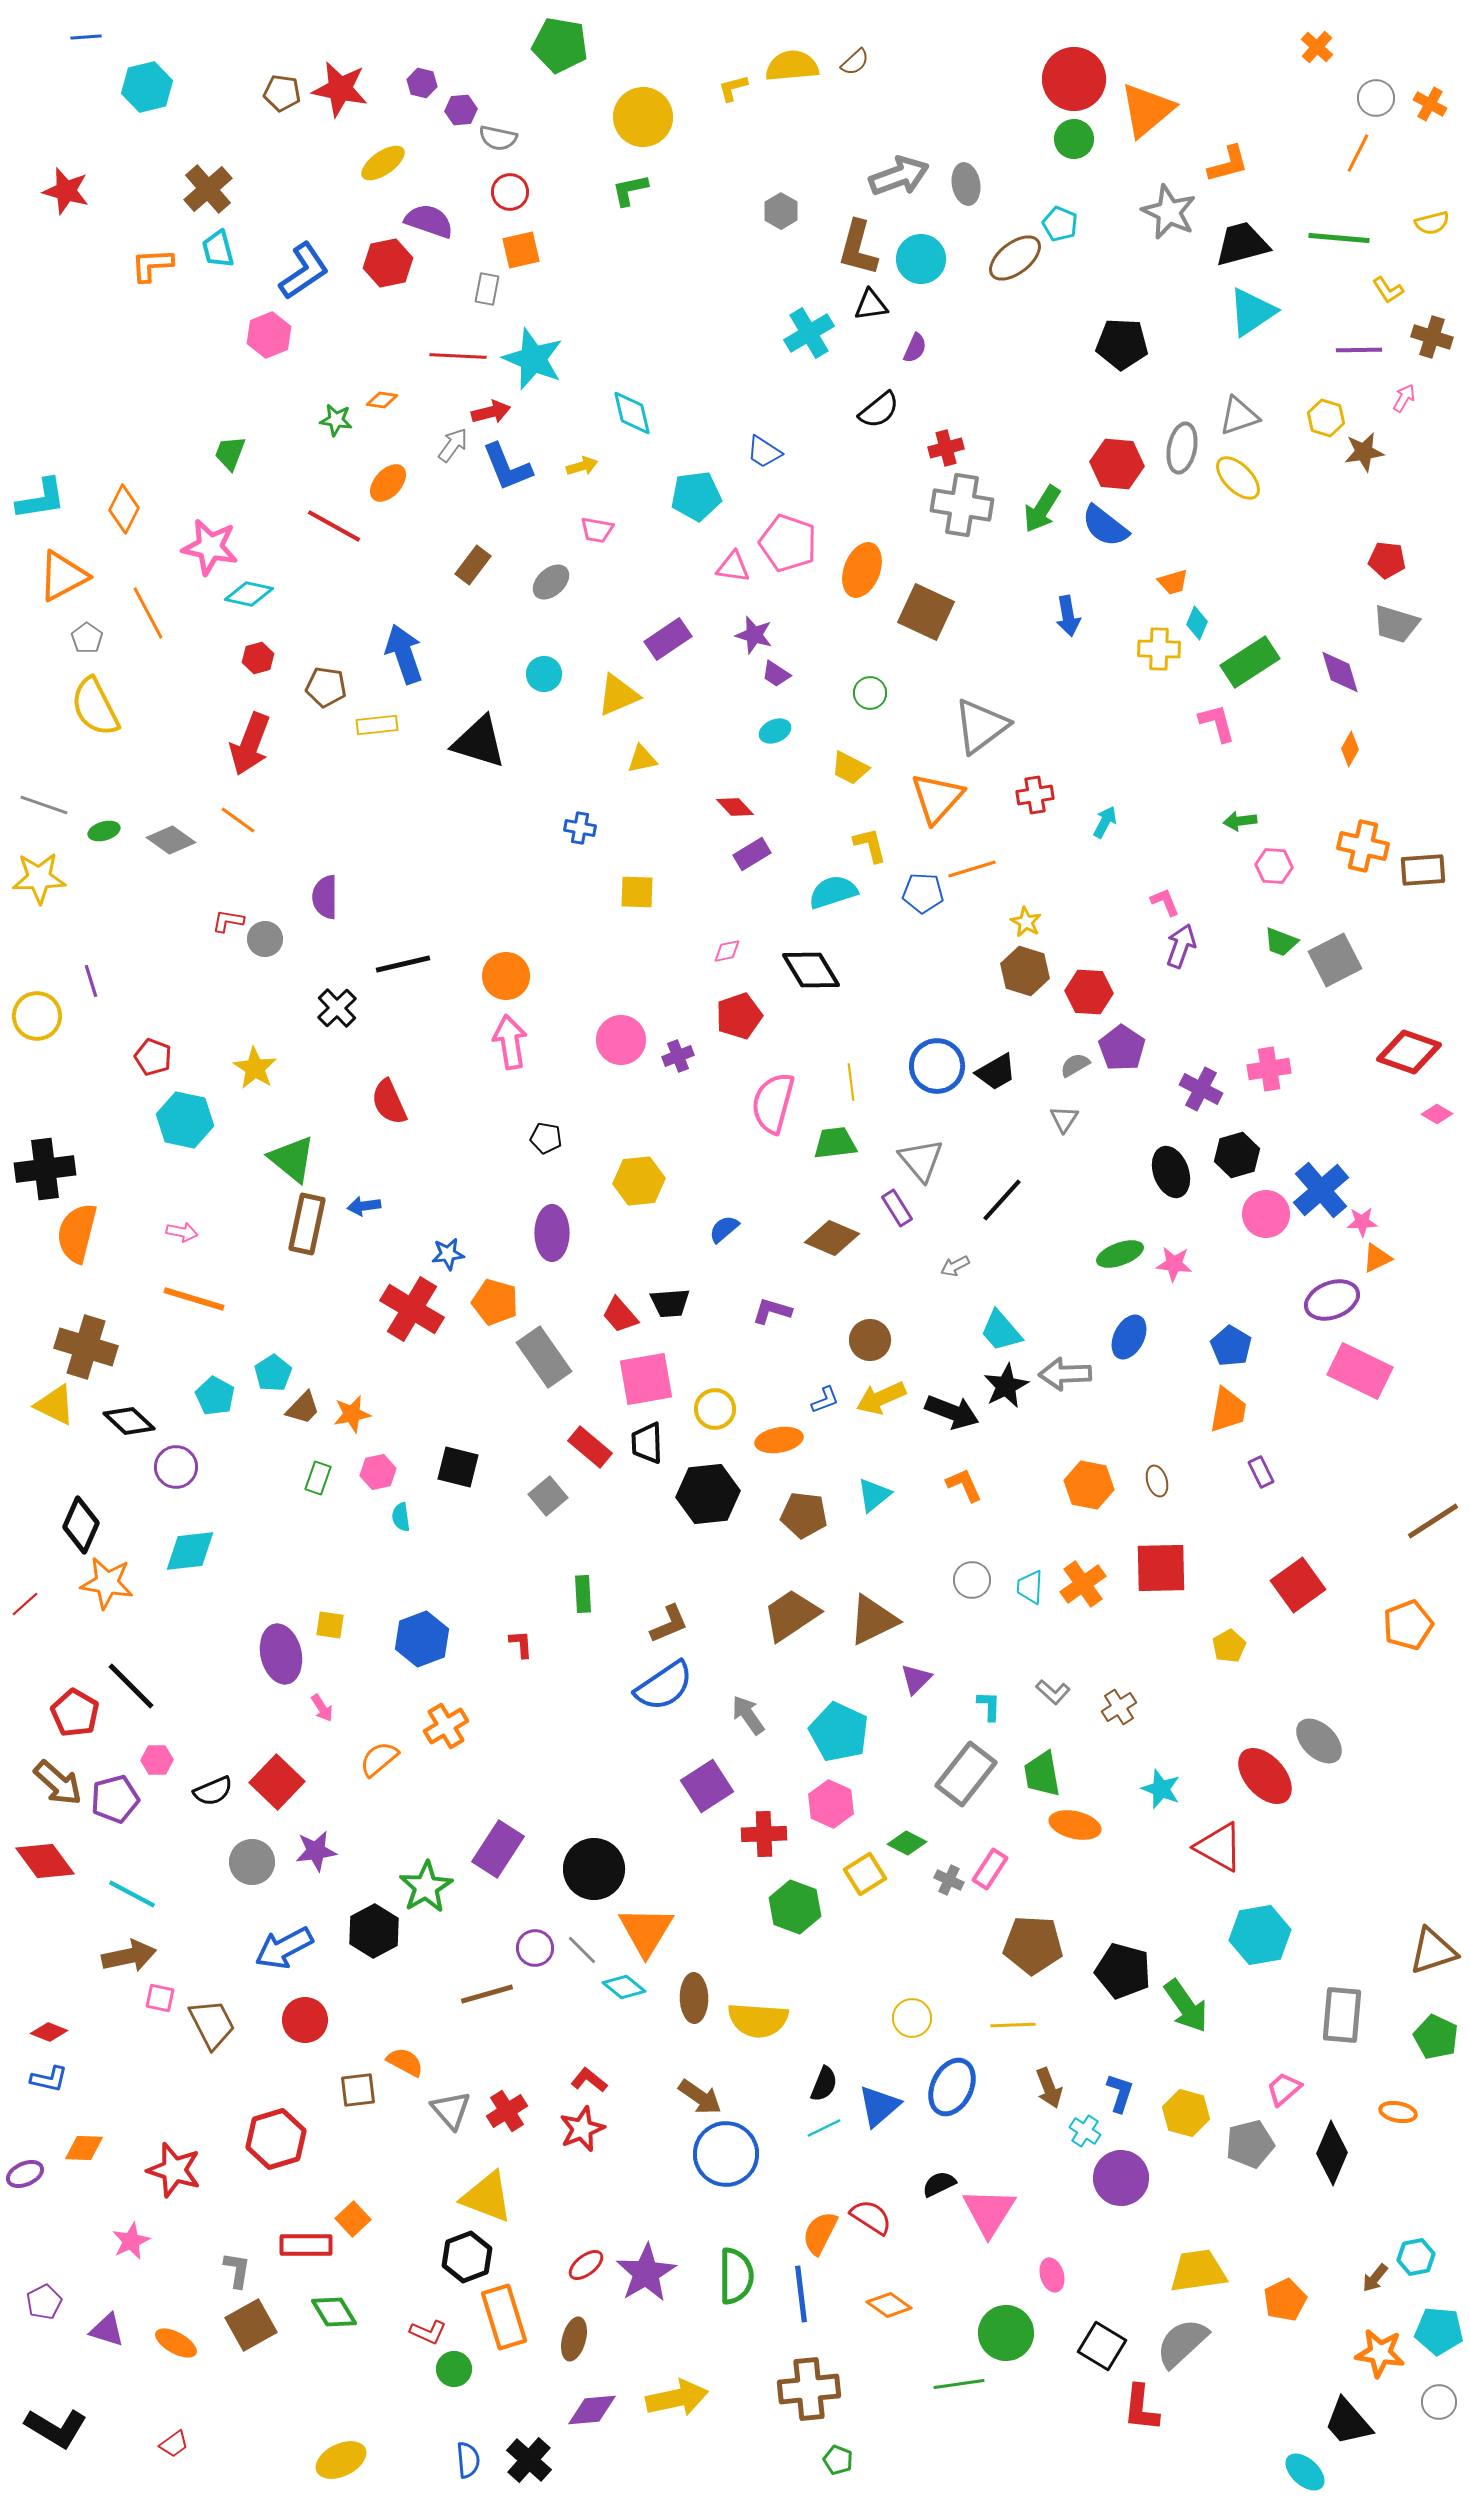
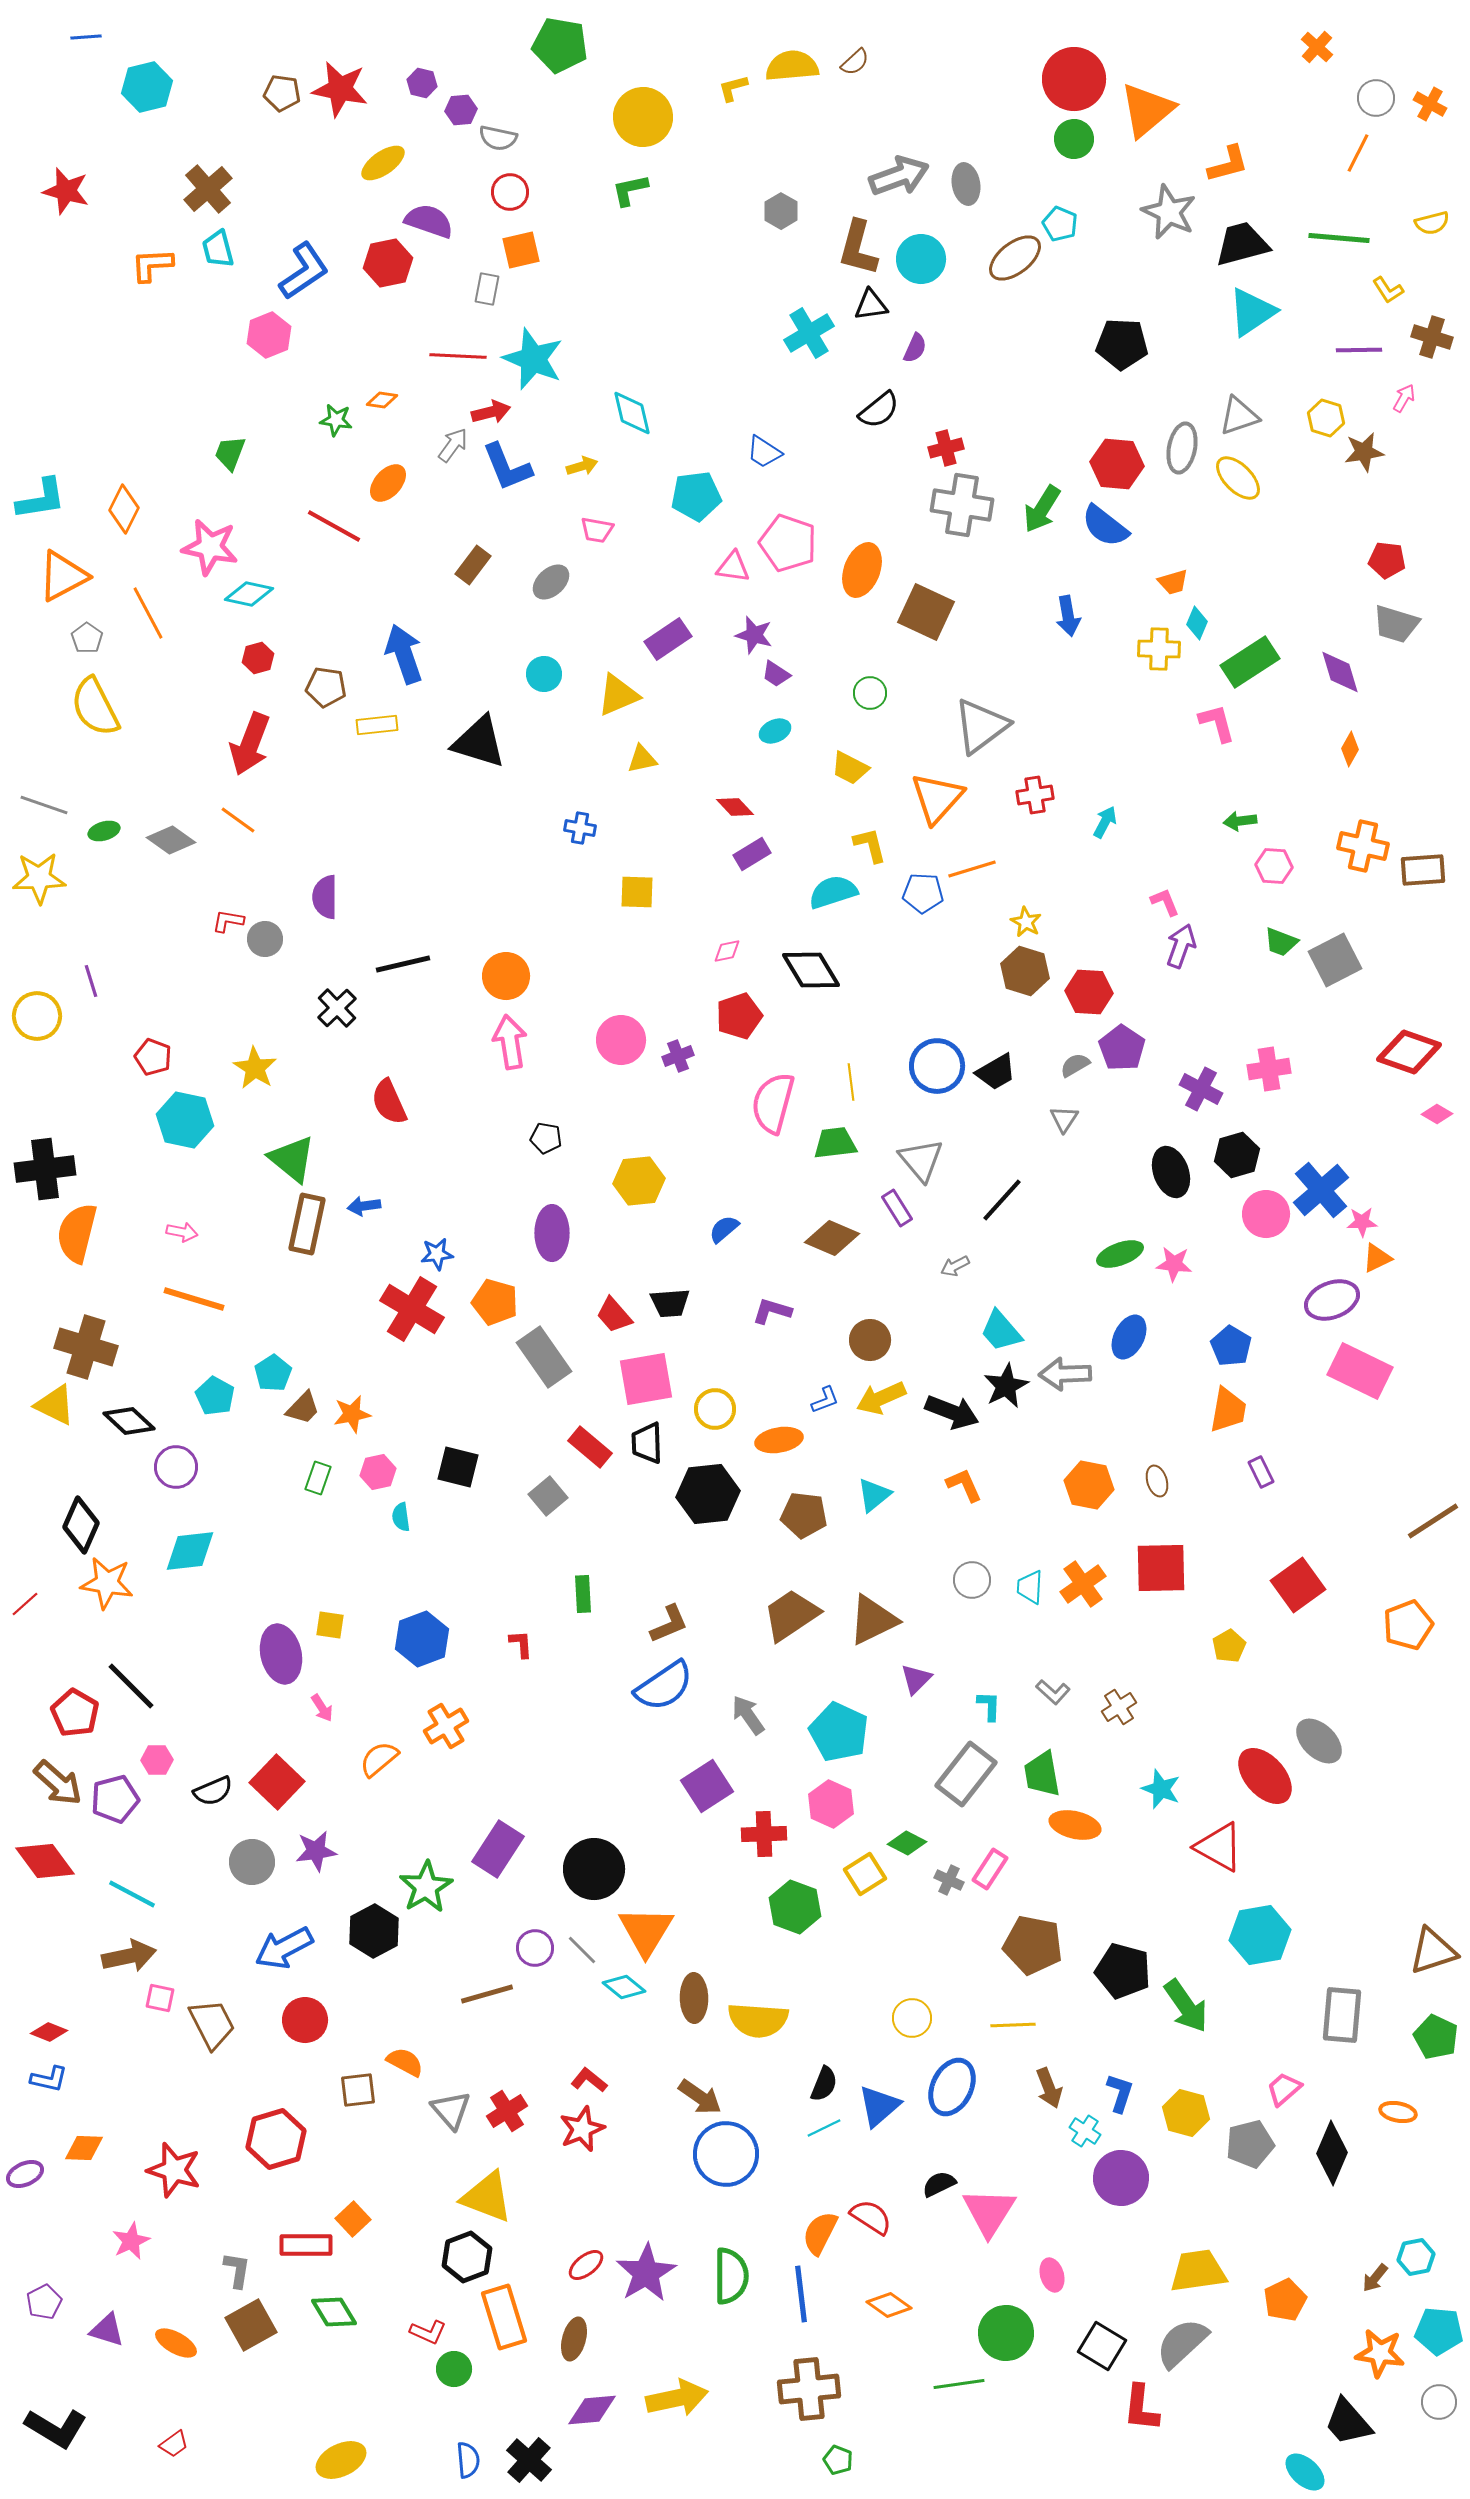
blue star at (448, 1254): moved 11 px left
red trapezoid at (620, 1315): moved 6 px left
brown pentagon at (1033, 1945): rotated 8 degrees clockwise
green semicircle at (736, 2276): moved 5 px left
